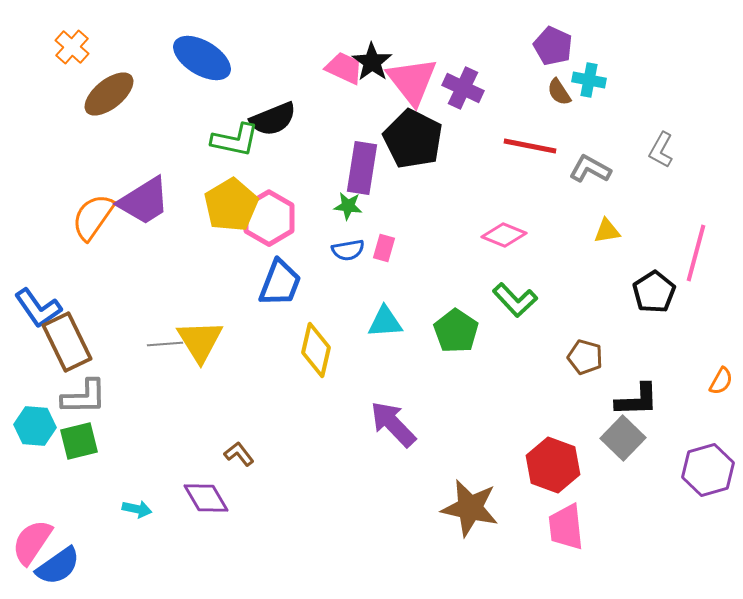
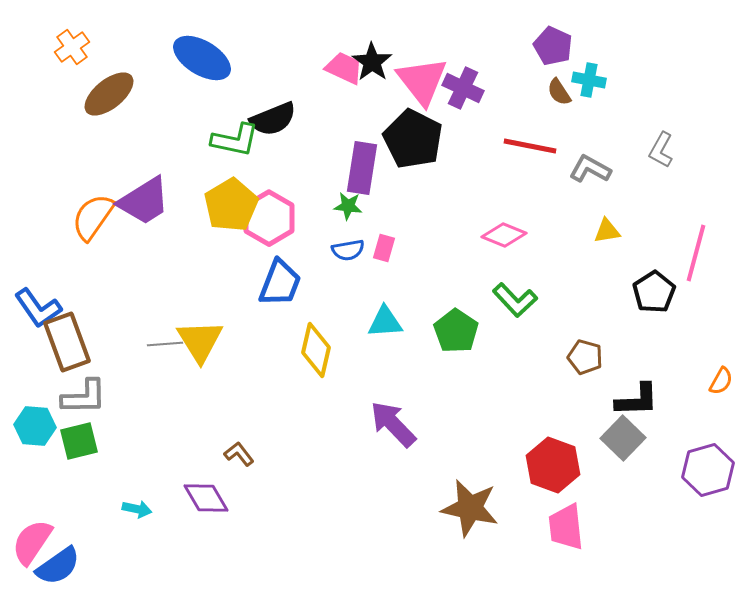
orange cross at (72, 47): rotated 12 degrees clockwise
pink triangle at (412, 81): moved 10 px right
brown rectangle at (67, 342): rotated 6 degrees clockwise
